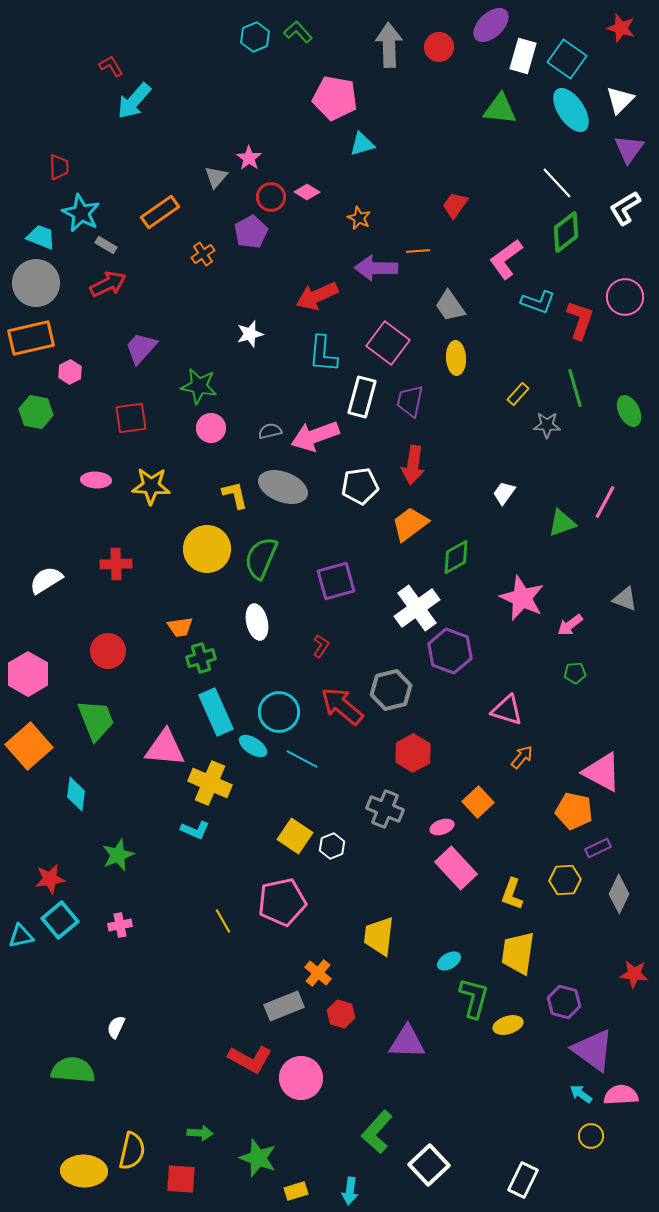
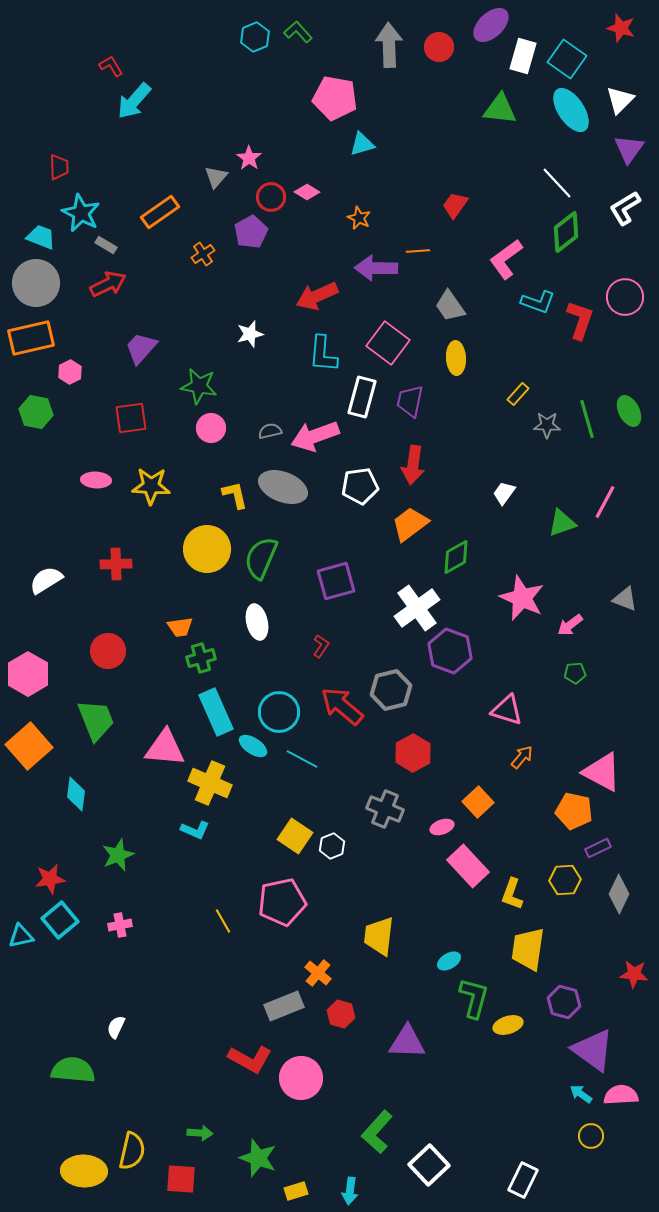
green line at (575, 388): moved 12 px right, 31 px down
pink rectangle at (456, 868): moved 12 px right, 2 px up
yellow trapezoid at (518, 953): moved 10 px right, 4 px up
